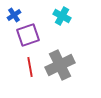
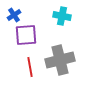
cyan cross: rotated 18 degrees counterclockwise
purple square: moved 2 px left; rotated 15 degrees clockwise
gray cross: moved 5 px up; rotated 12 degrees clockwise
